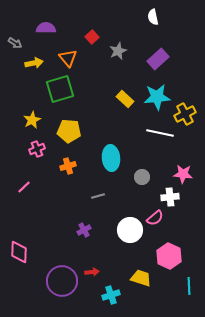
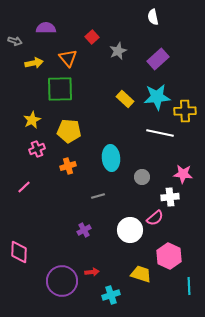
gray arrow: moved 2 px up; rotated 16 degrees counterclockwise
green square: rotated 16 degrees clockwise
yellow cross: moved 3 px up; rotated 25 degrees clockwise
yellow trapezoid: moved 4 px up
